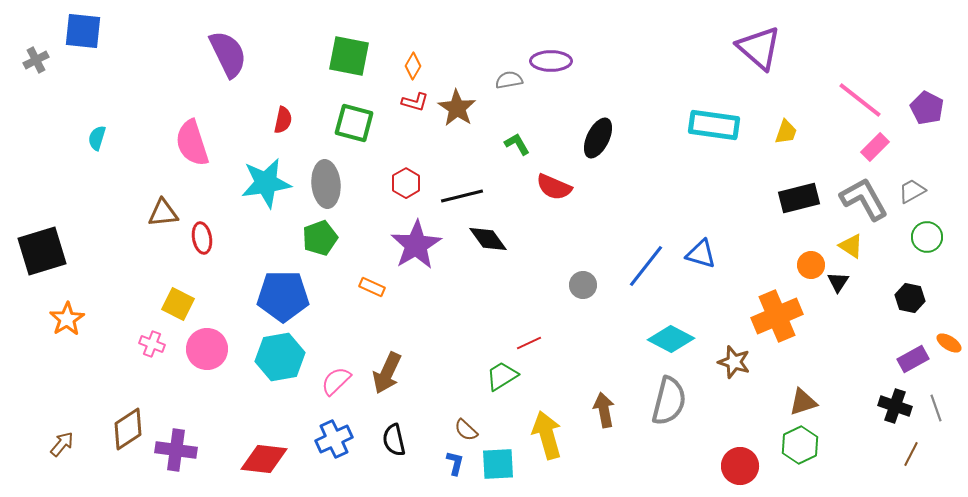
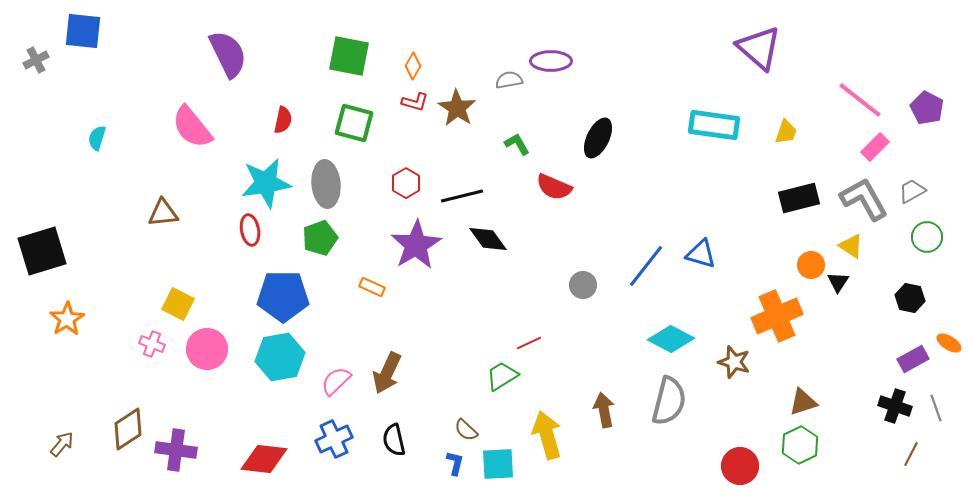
pink semicircle at (192, 143): moved 16 px up; rotated 21 degrees counterclockwise
red ellipse at (202, 238): moved 48 px right, 8 px up
